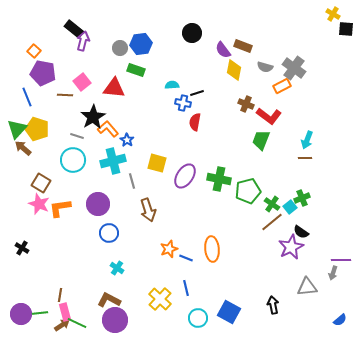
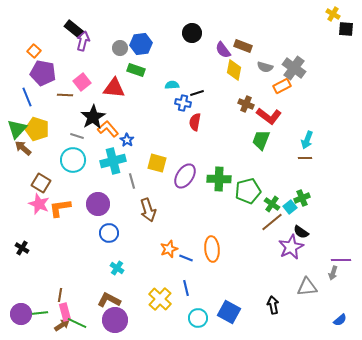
green cross at (219, 179): rotated 10 degrees counterclockwise
